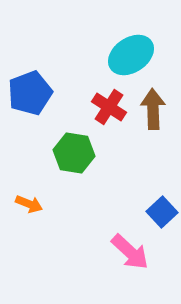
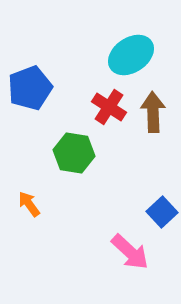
blue pentagon: moved 5 px up
brown arrow: moved 3 px down
orange arrow: rotated 148 degrees counterclockwise
